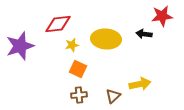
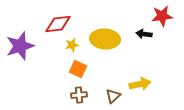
yellow ellipse: moved 1 px left
